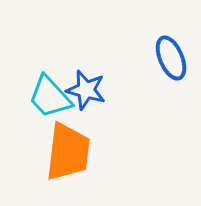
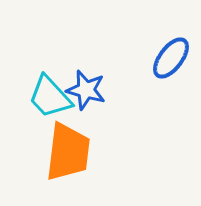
blue ellipse: rotated 60 degrees clockwise
